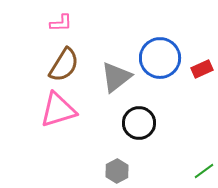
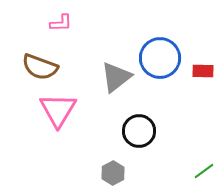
brown semicircle: moved 24 px left, 2 px down; rotated 78 degrees clockwise
red rectangle: moved 1 px right, 2 px down; rotated 25 degrees clockwise
pink triangle: rotated 42 degrees counterclockwise
black circle: moved 8 px down
gray hexagon: moved 4 px left, 2 px down
